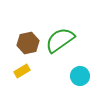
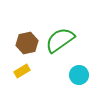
brown hexagon: moved 1 px left
cyan circle: moved 1 px left, 1 px up
